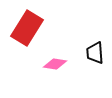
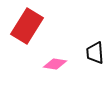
red rectangle: moved 2 px up
